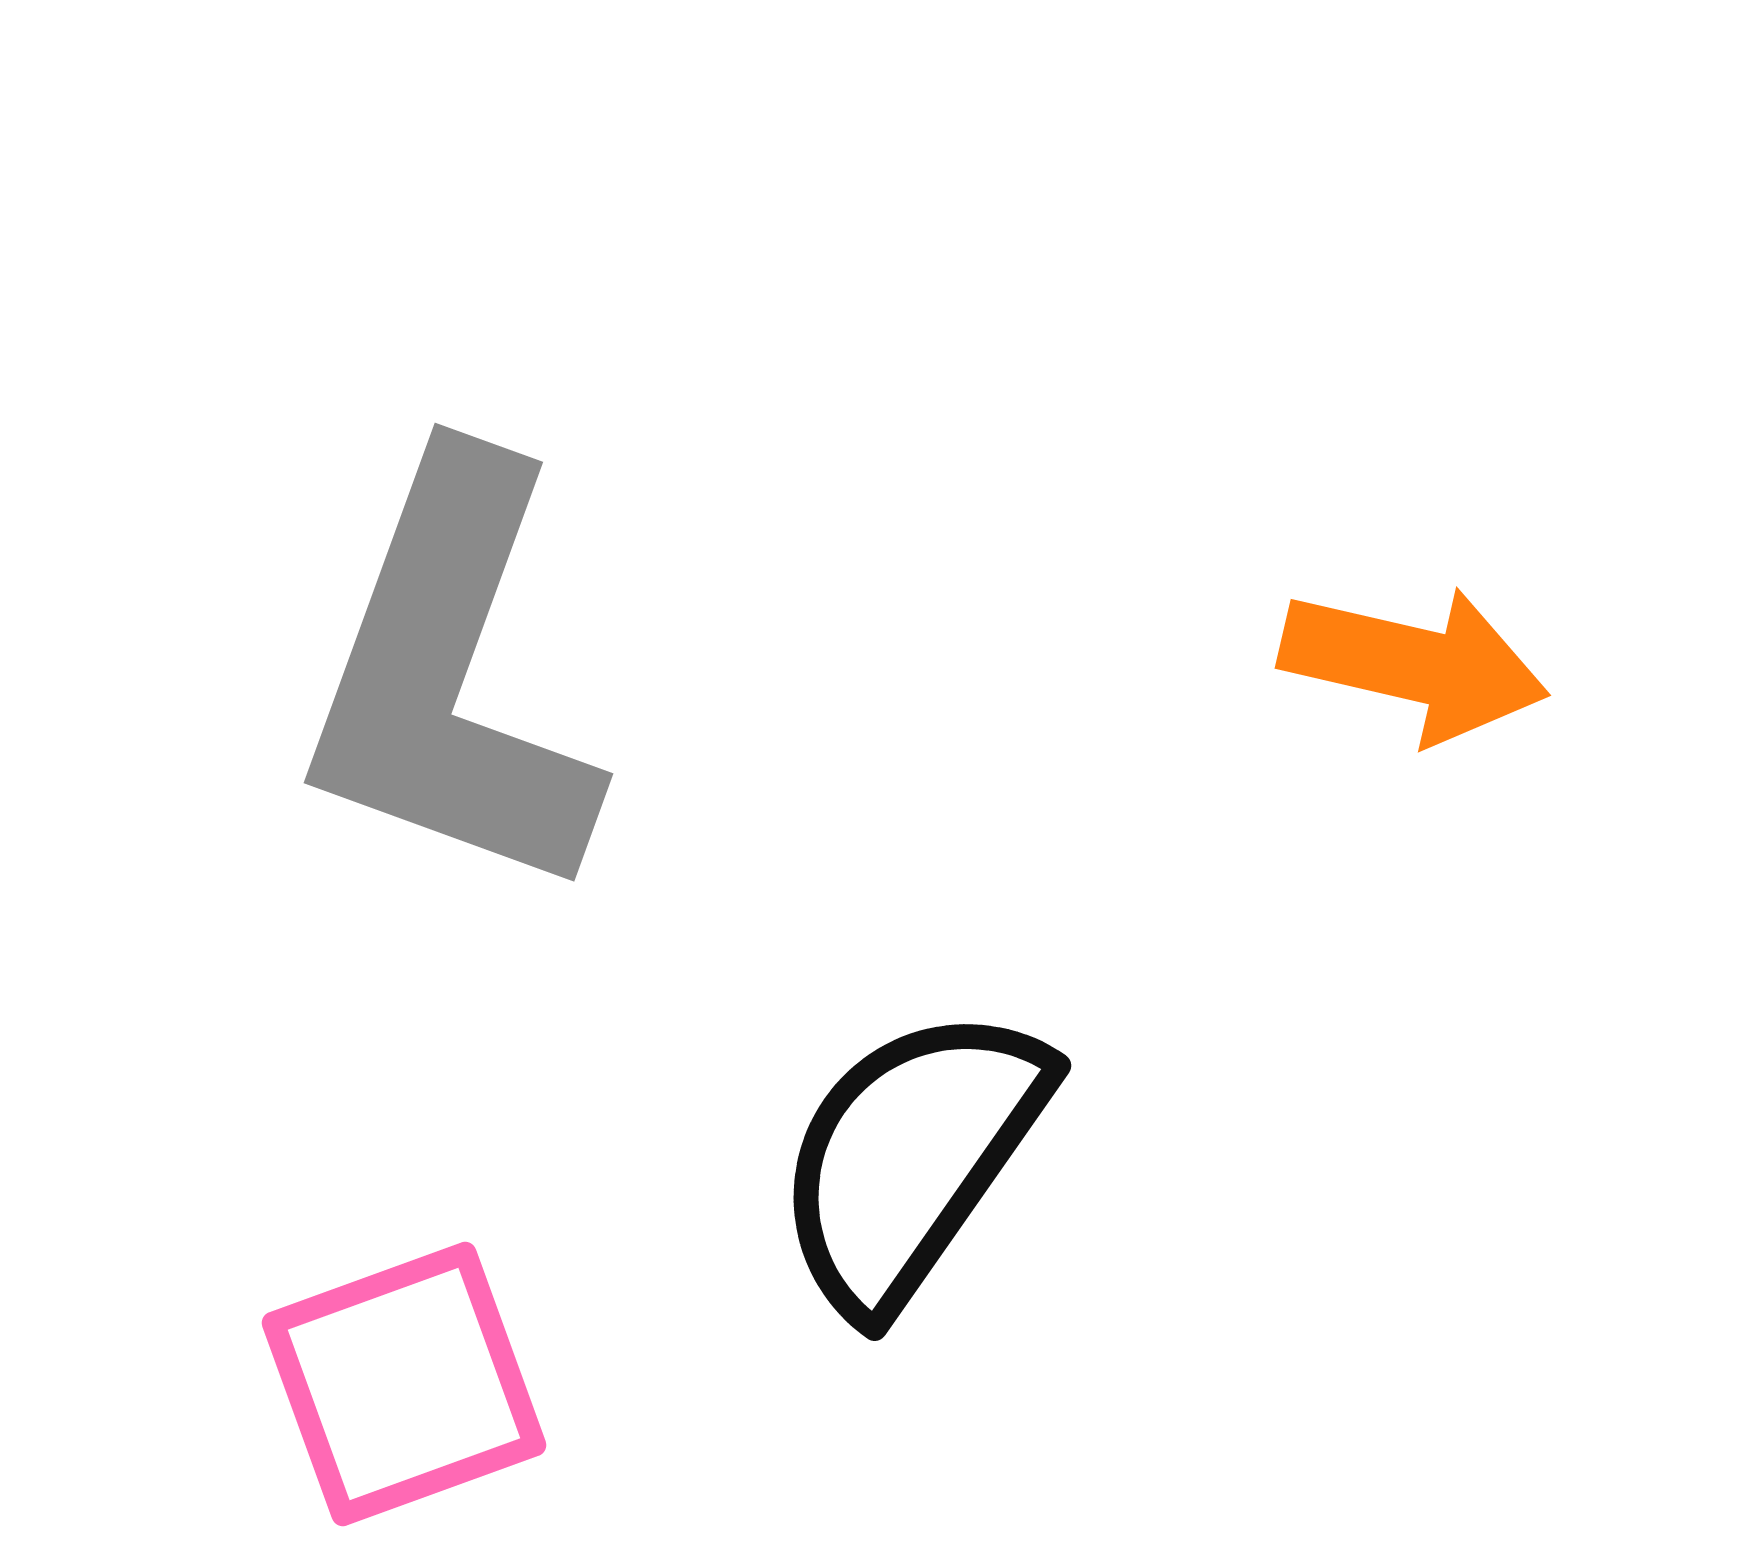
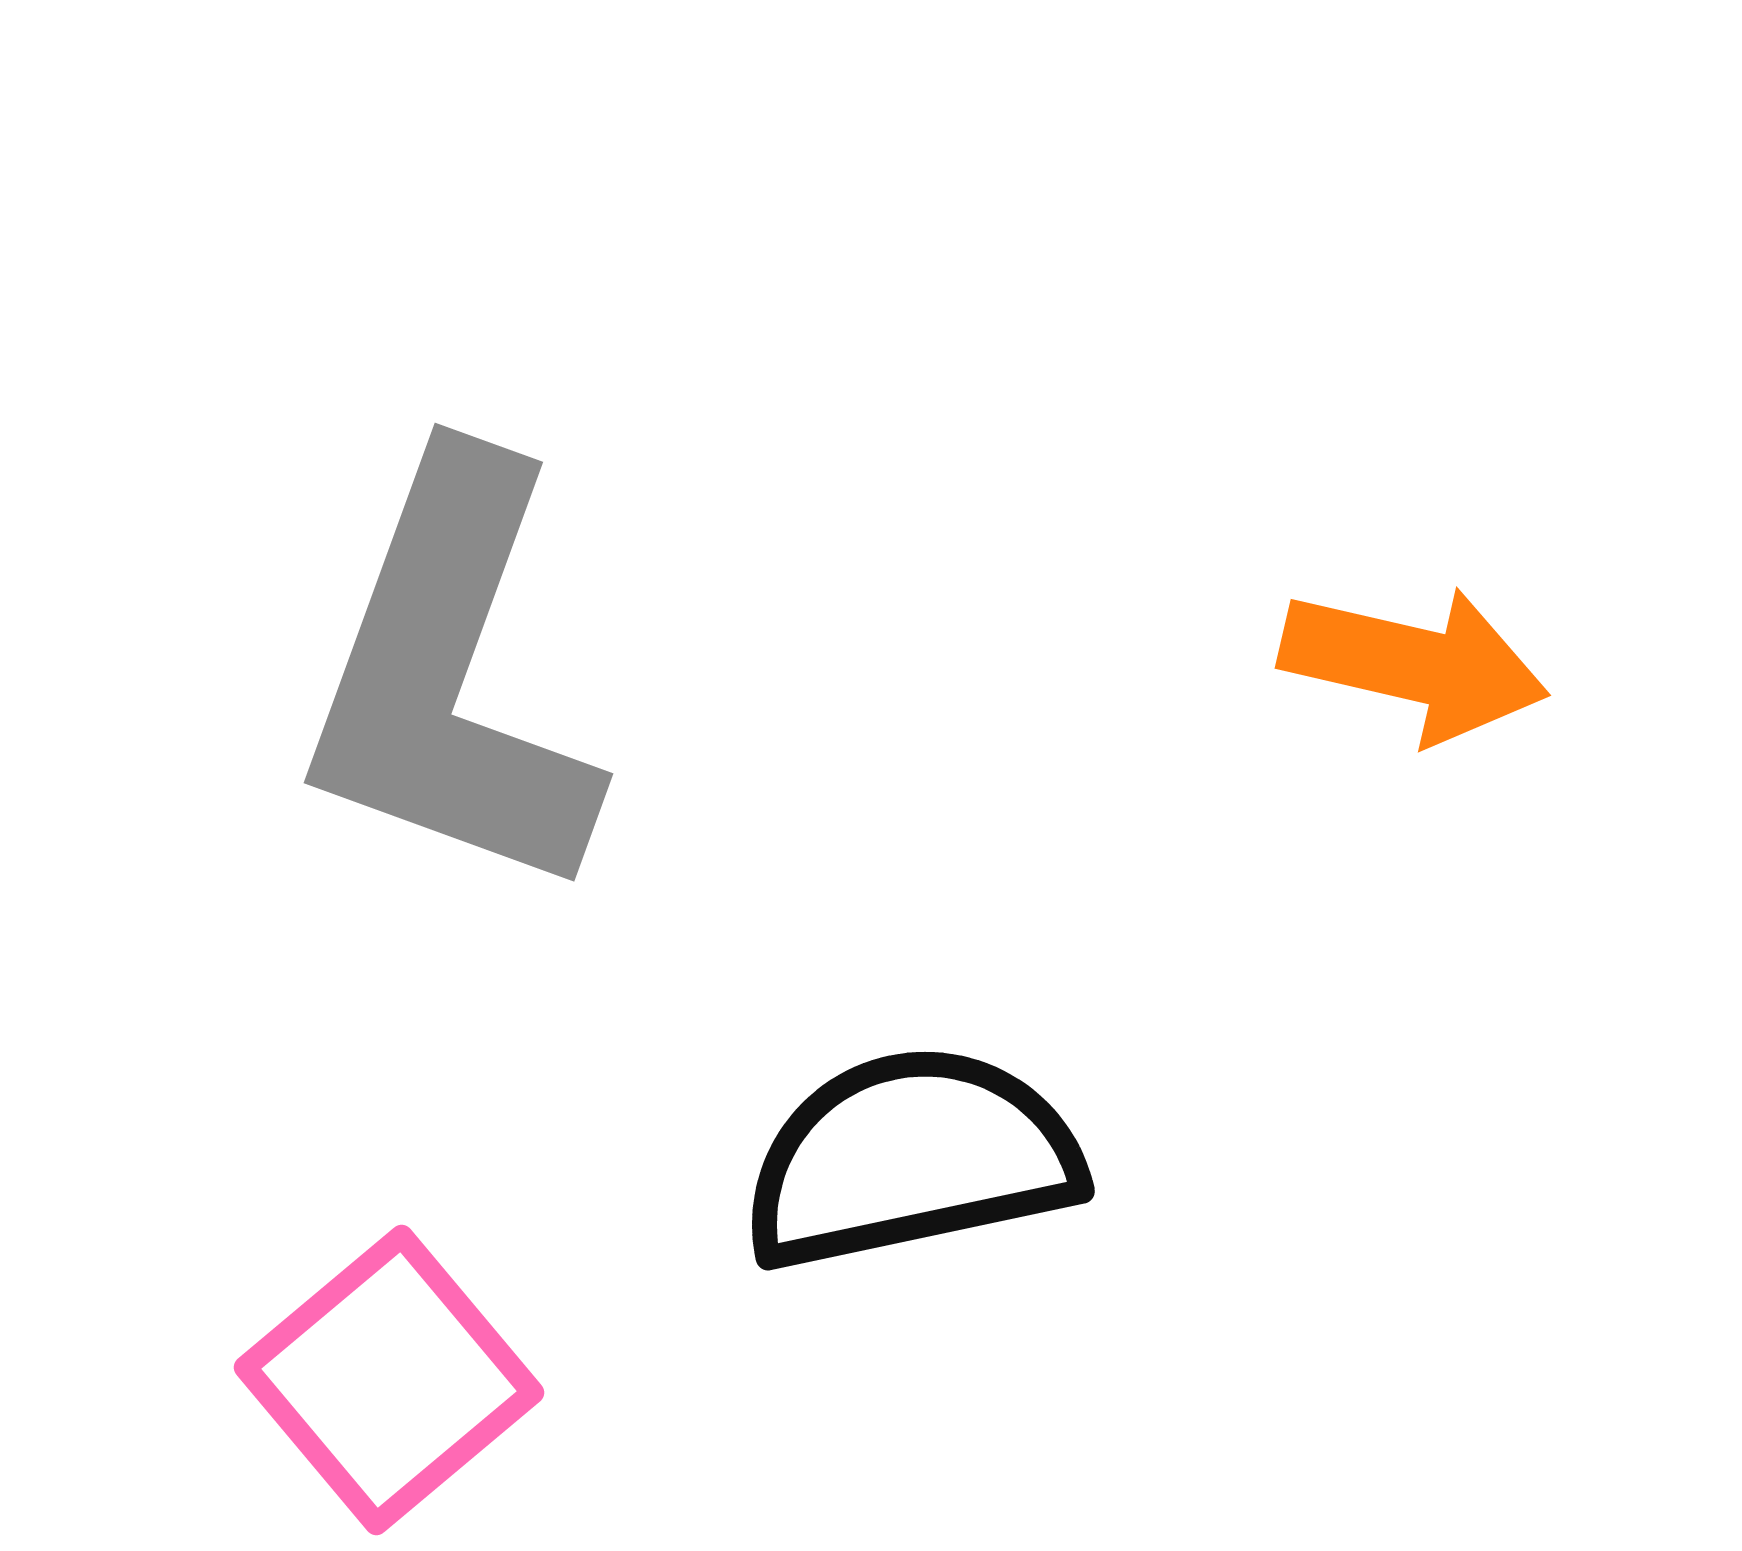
black semicircle: rotated 43 degrees clockwise
pink square: moved 15 px left, 4 px up; rotated 20 degrees counterclockwise
